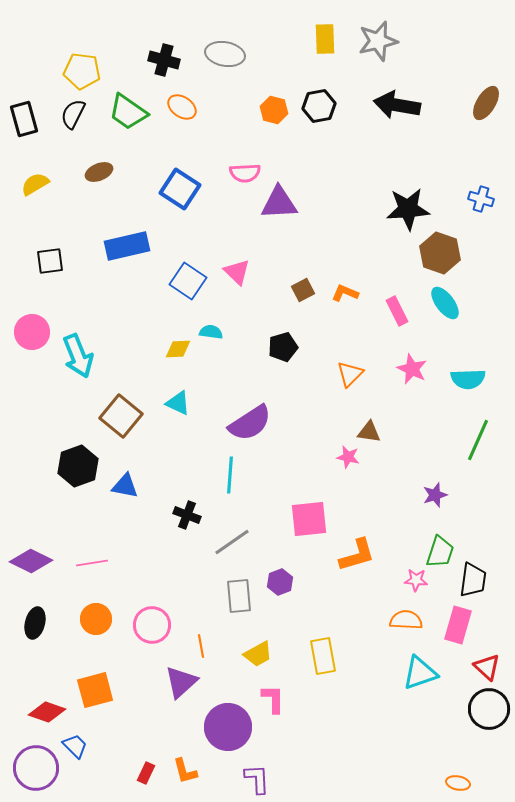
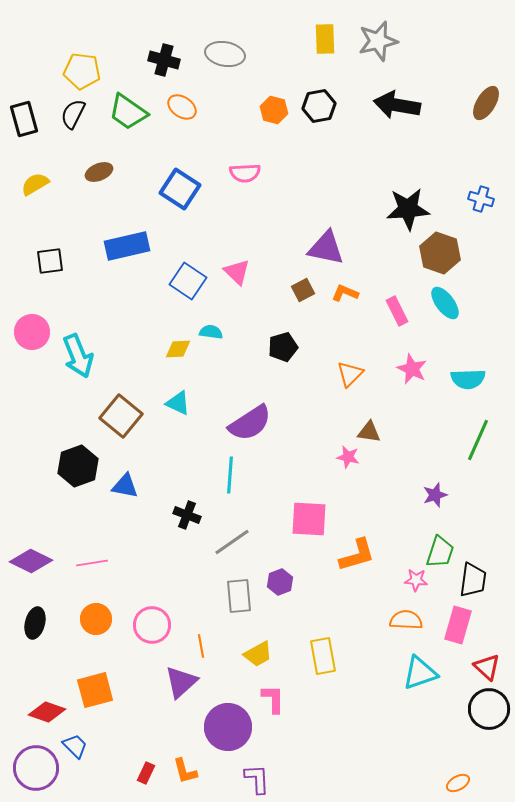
purple triangle at (279, 203): moved 47 px right, 45 px down; rotated 15 degrees clockwise
pink square at (309, 519): rotated 9 degrees clockwise
orange ellipse at (458, 783): rotated 40 degrees counterclockwise
